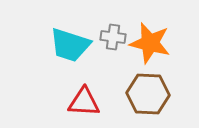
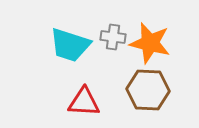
brown hexagon: moved 4 px up
